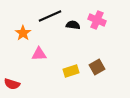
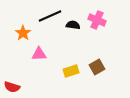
red semicircle: moved 3 px down
